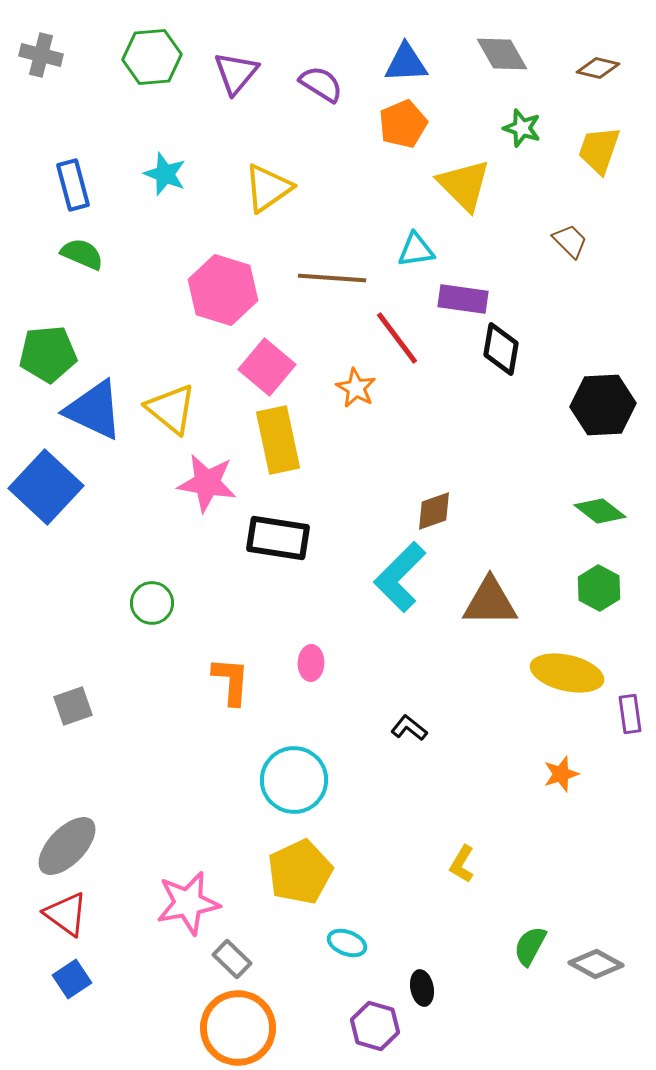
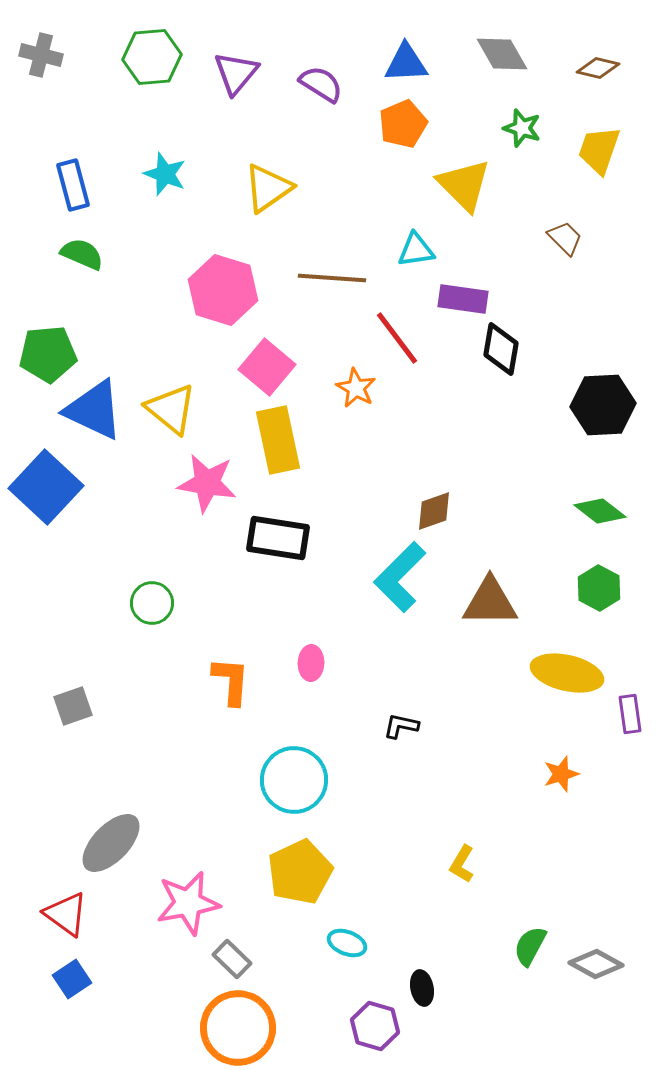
brown trapezoid at (570, 241): moved 5 px left, 3 px up
black L-shape at (409, 728): moved 8 px left, 2 px up; rotated 27 degrees counterclockwise
gray ellipse at (67, 846): moved 44 px right, 3 px up
